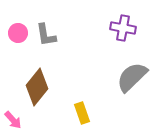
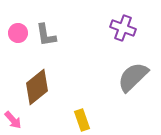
purple cross: rotated 10 degrees clockwise
gray semicircle: moved 1 px right
brown diamond: rotated 12 degrees clockwise
yellow rectangle: moved 7 px down
